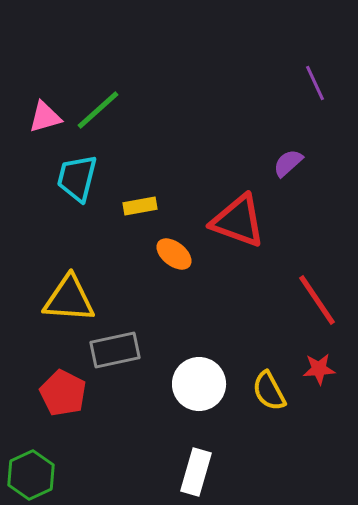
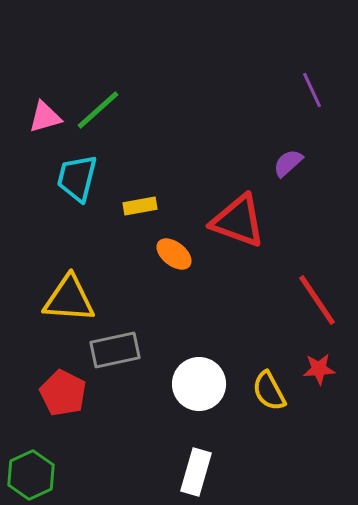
purple line: moved 3 px left, 7 px down
